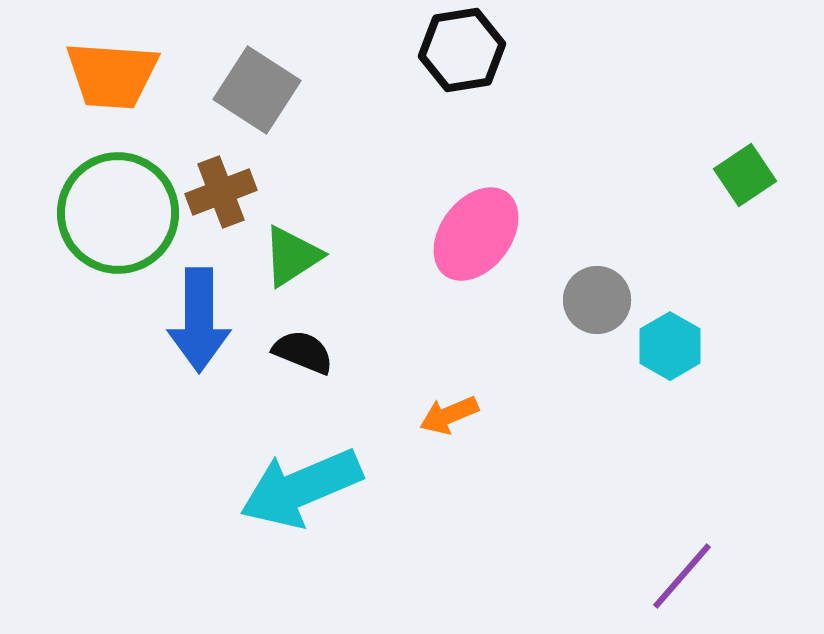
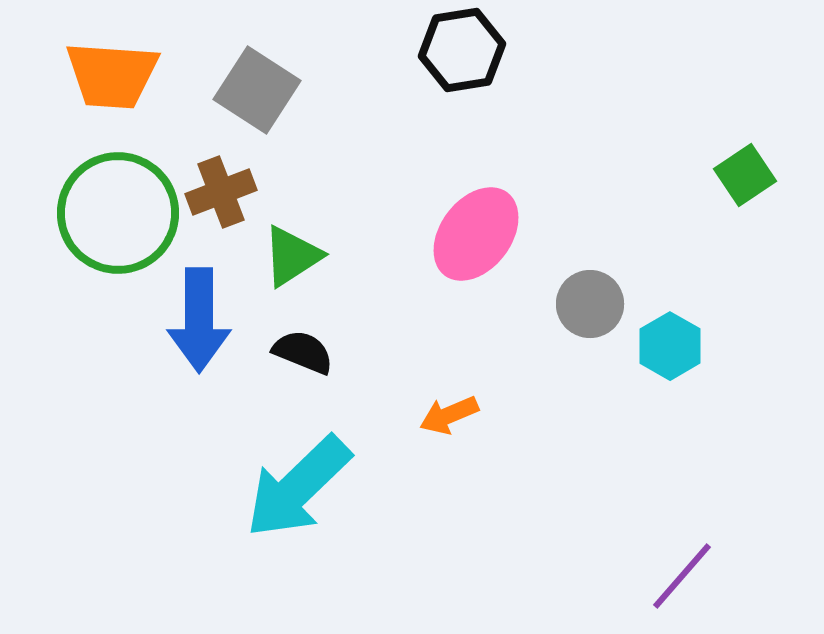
gray circle: moved 7 px left, 4 px down
cyan arrow: moved 3 px left, 1 px up; rotated 21 degrees counterclockwise
